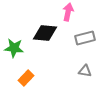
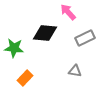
pink arrow: rotated 54 degrees counterclockwise
gray rectangle: rotated 12 degrees counterclockwise
gray triangle: moved 10 px left
orange rectangle: moved 1 px left
